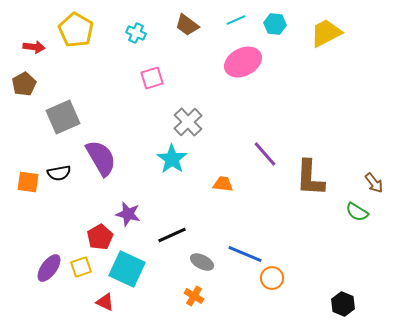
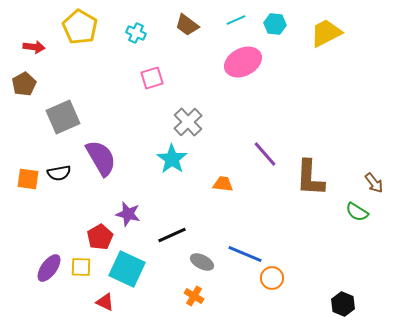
yellow pentagon: moved 4 px right, 3 px up
orange square: moved 3 px up
yellow square: rotated 20 degrees clockwise
